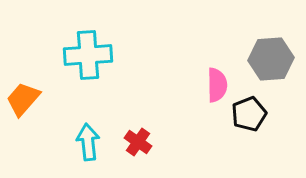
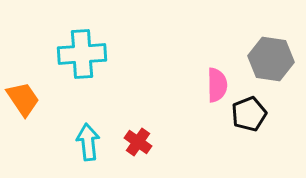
cyan cross: moved 6 px left, 1 px up
gray hexagon: rotated 12 degrees clockwise
orange trapezoid: rotated 105 degrees clockwise
